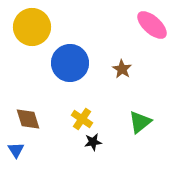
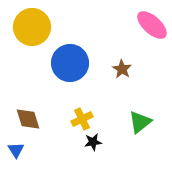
yellow cross: rotated 30 degrees clockwise
